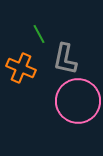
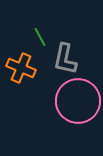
green line: moved 1 px right, 3 px down
